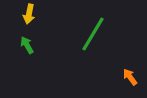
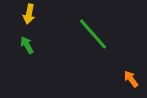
green line: rotated 72 degrees counterclockwise
orange arrow: moved 1 px right, 2 px down
